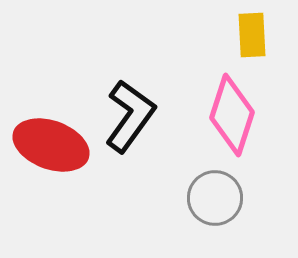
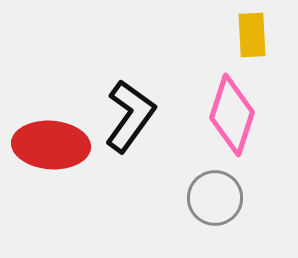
red ellipse: rotated 16 degrees counterclockwise
